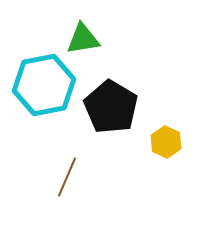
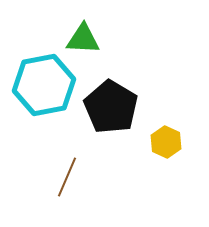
green triangle: rotated 12 degrees clockwise
